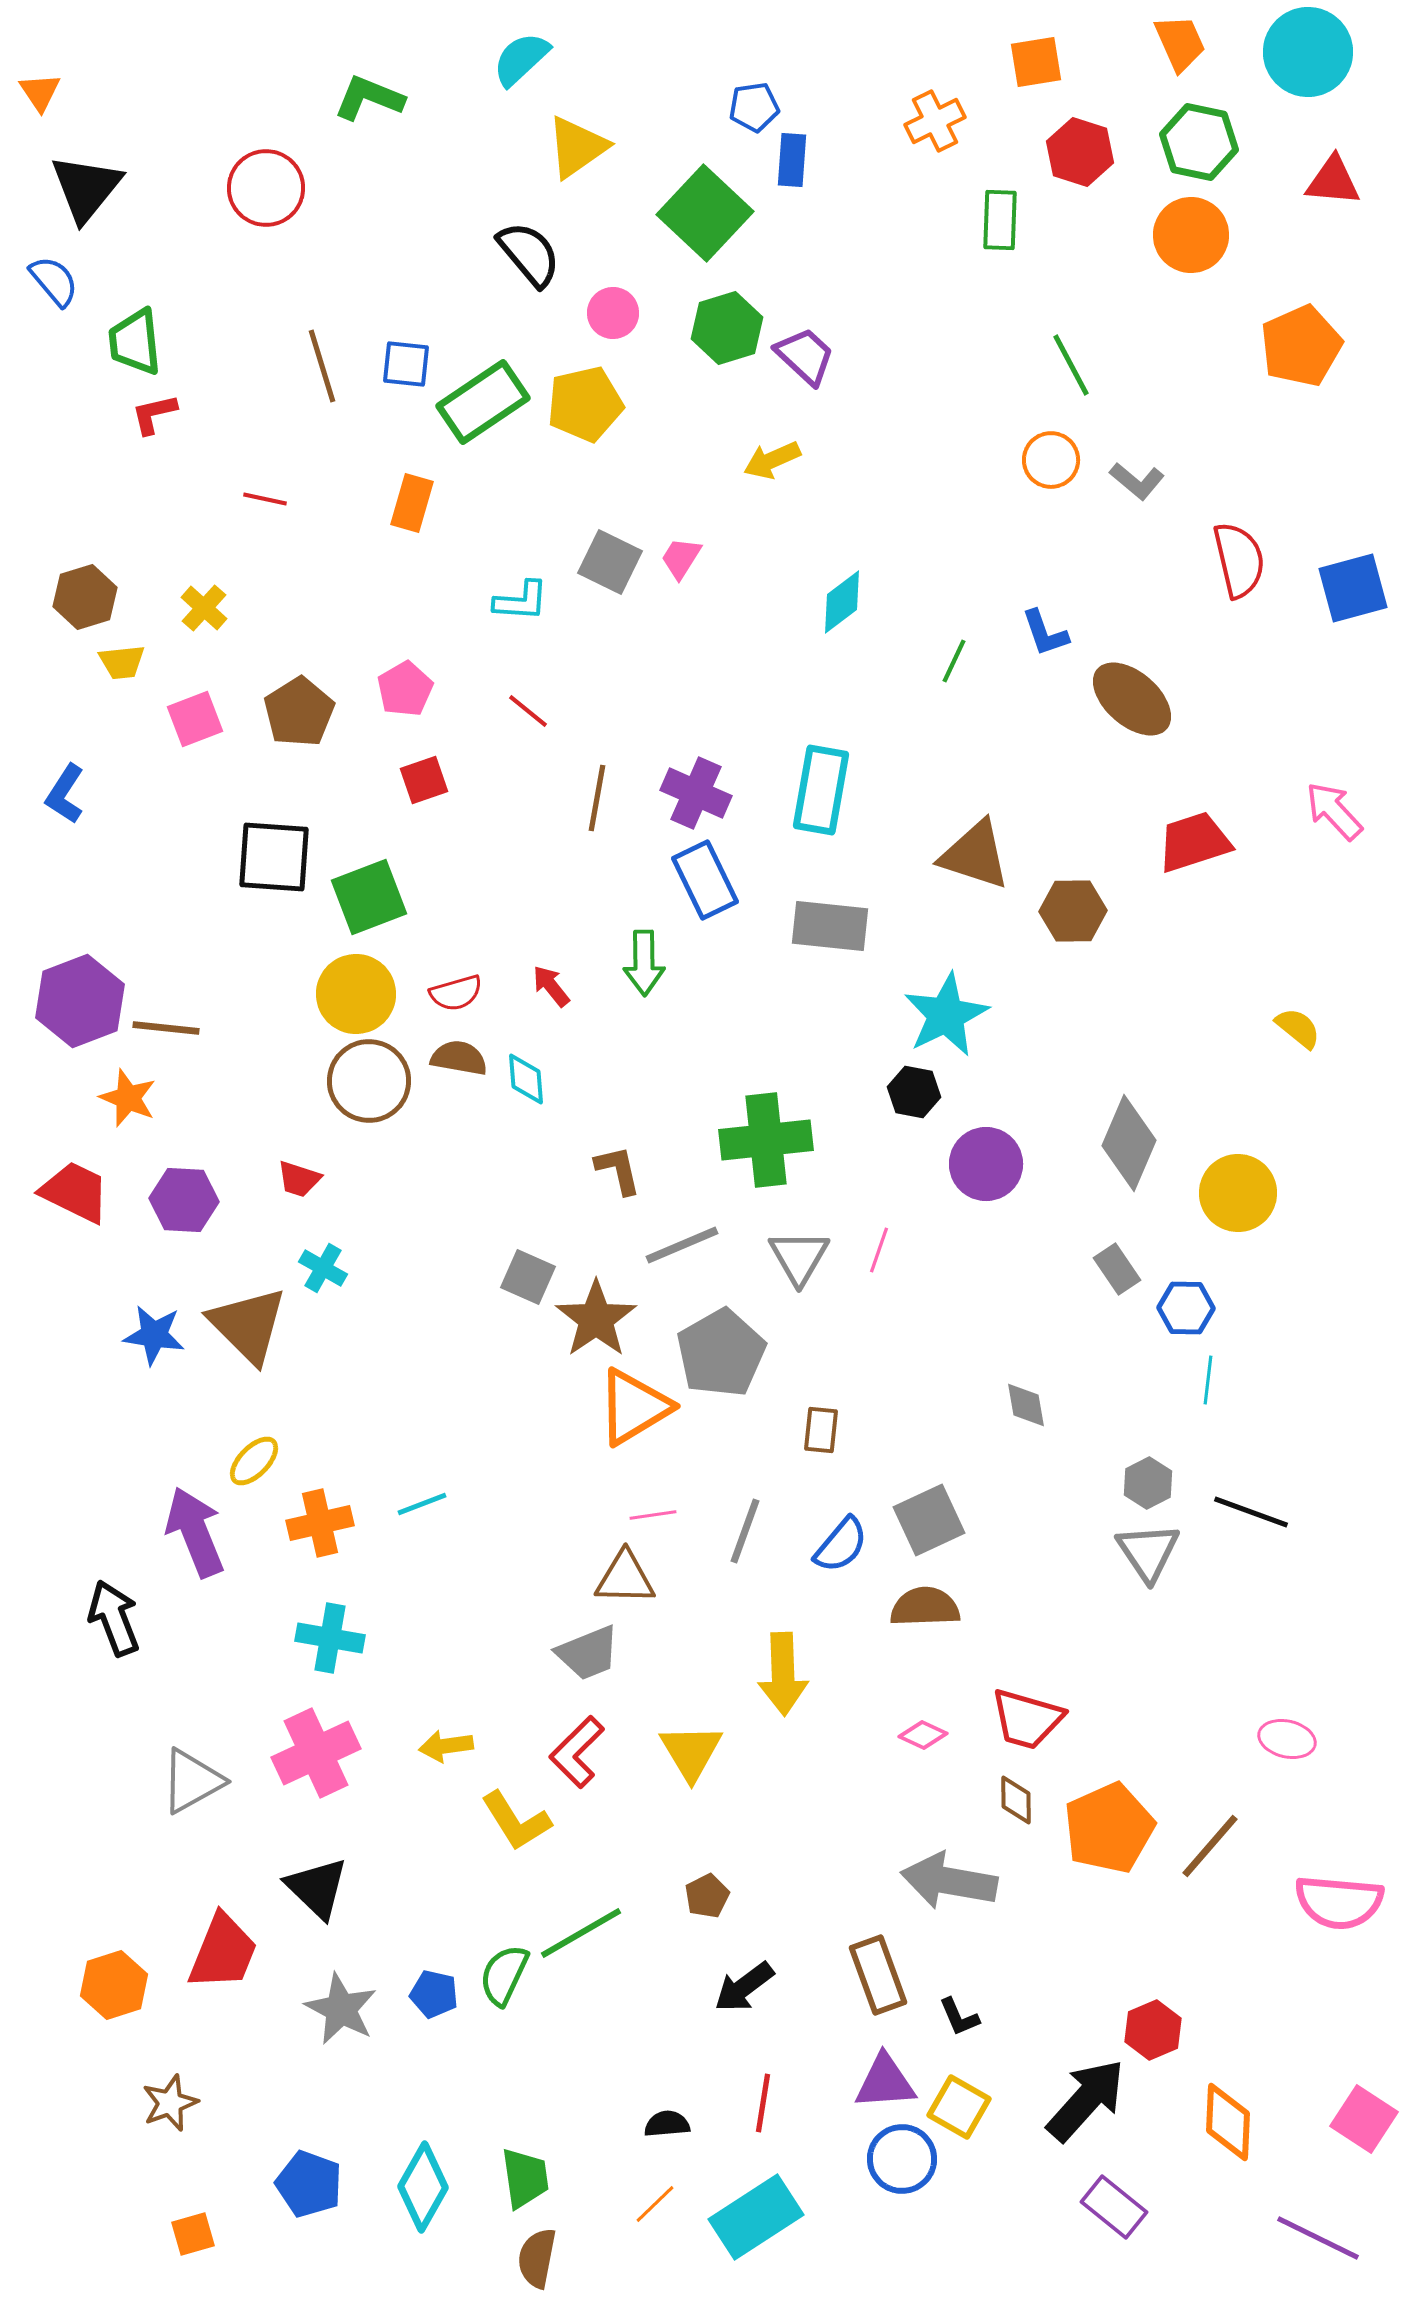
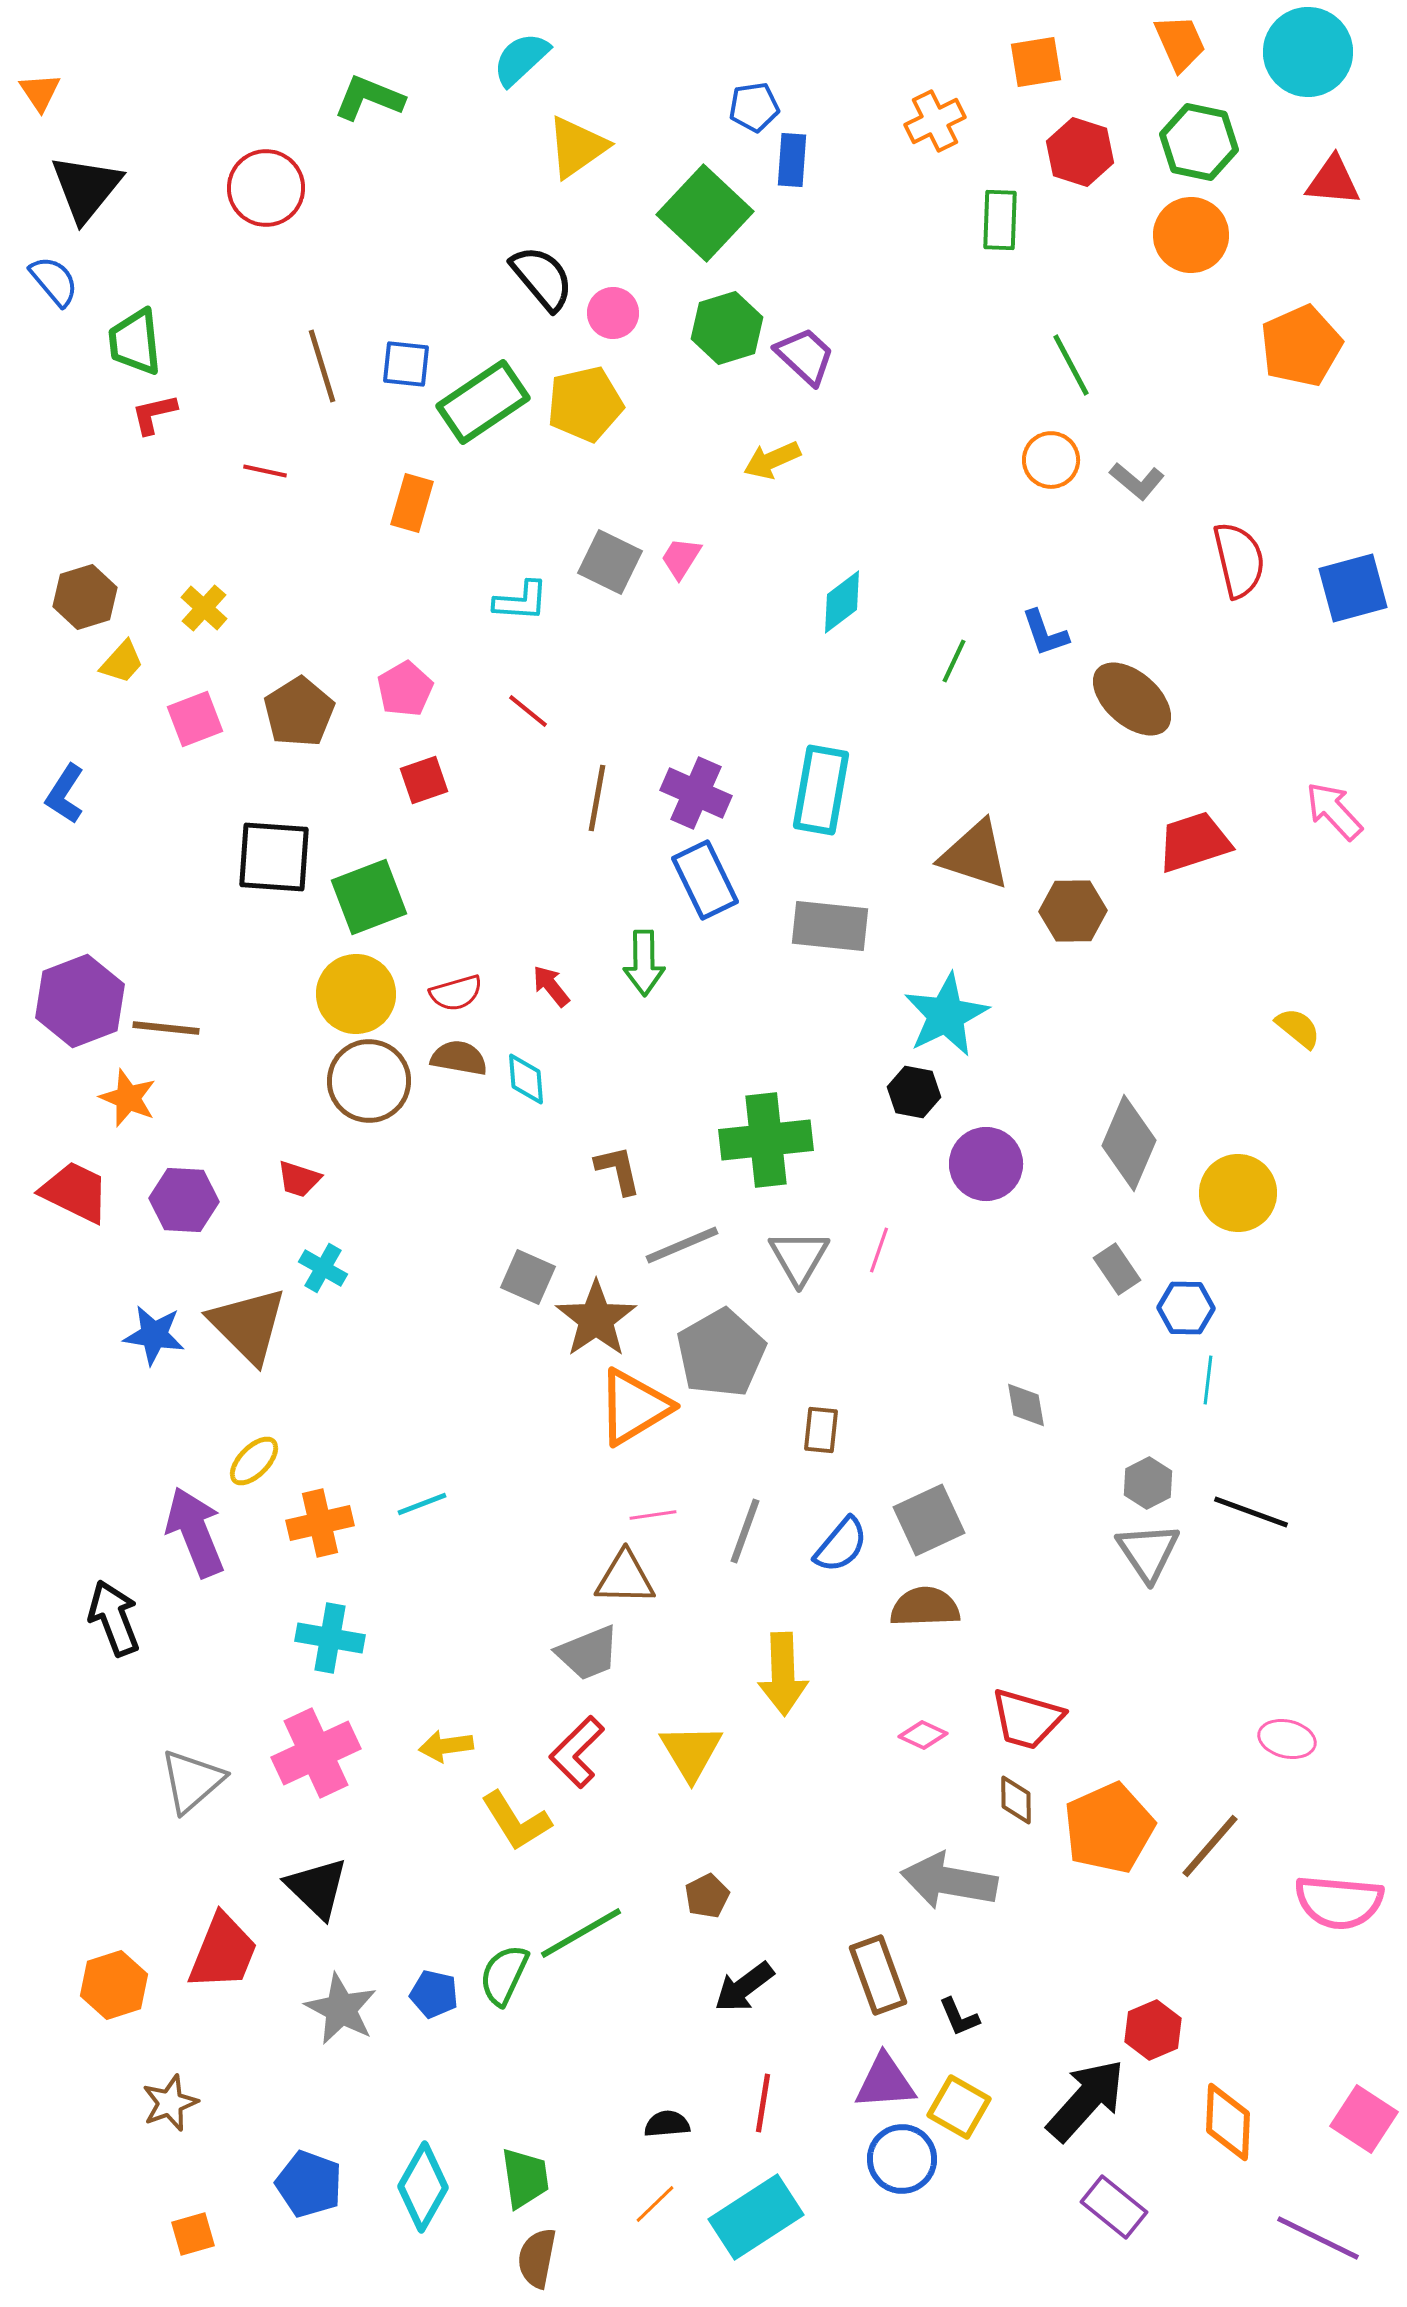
black semicircle at (529, 254): moved 13 px right, 24 px down
red line at (265, 499): moved 28 px up
yellow trapezoid at (122, 662): rotated 42 degrees counterclockwise
gray triangle at (192, 1781): rotated 12 degrees counterclockwise
